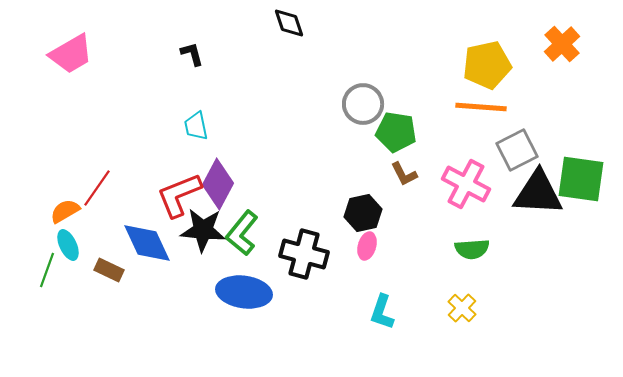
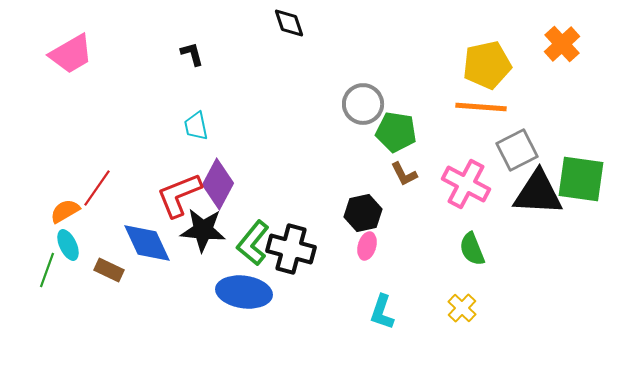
green L-shape: moved 11 px right, 10 px down
green semicircle: rotated 72 degrees clockwise
black cross: moved 13 px left, 5 px up
